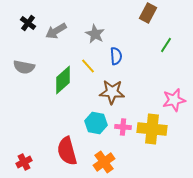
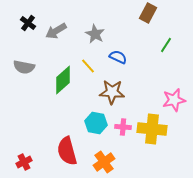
blue semicircle: moved 2 px right, 1 px down; rotated 60 degrees counterclockwise
